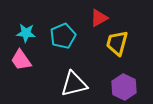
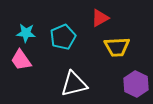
red triangle: moved 1 px right
cyan pentagon: moved 1 px down
yellow trapezoid: moved 4 px down; rotated 108 degrees counterclockwise
purple hexagon: moved 12 px right, 3 px up
